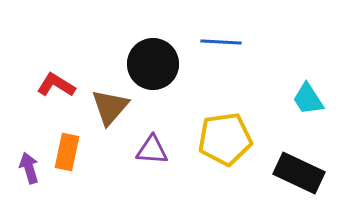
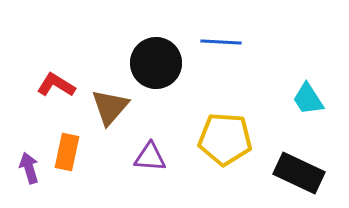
black circle: moved 3 px right, 1 px up
yellow pentagon: rotated 12 degrees clockwise
purple triangle: moved 2 px left, 7 px down
